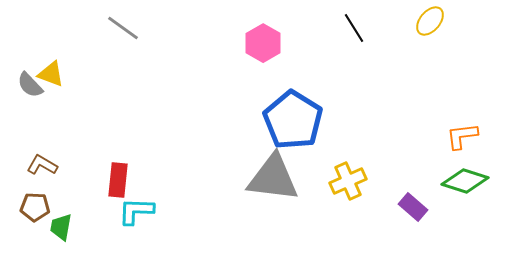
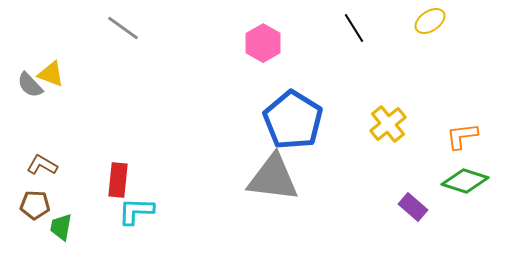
yellow ellipse: rotated 16 degrees clockwise
yellow cross: moved 40 px right, 57 px up; rotated 15 degrees counterclockwise
brown pentagon: moved 2 px up
